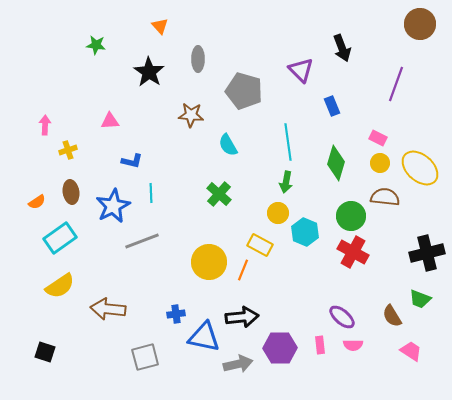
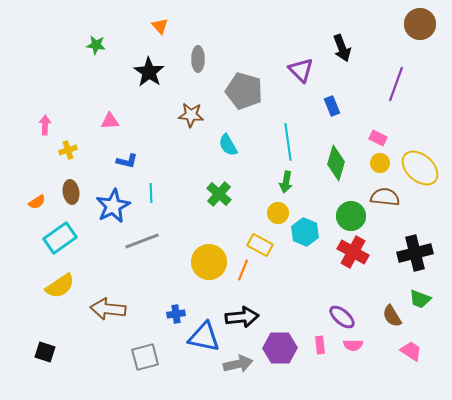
blue L-shape at (132, 161): moved 5 px left
black cross at (427, 253): moved 12 px left
